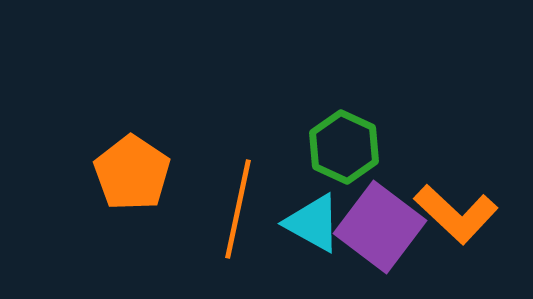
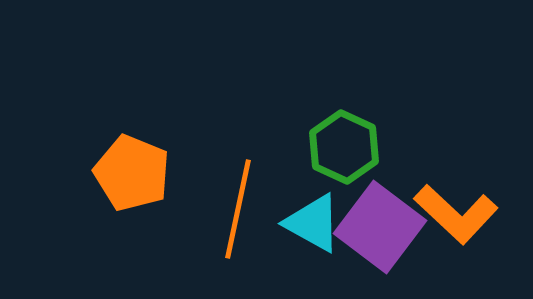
orange pentagon: rotated 12 degrees counterclockwise
